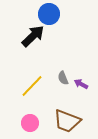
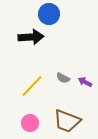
black arrow: moved 2 px left, 1 px down; rotated 40 degrees clockwise
gray semicircle: rotated 40 degrees counterclockwise
purple arrow: moved 4 px right, 2 px up
